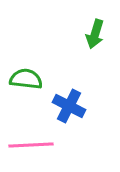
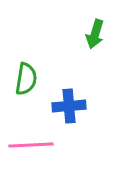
green semicircle: rotated 92 degrees clockwise
blue cross: rotated 32 degrees counterclockwise
